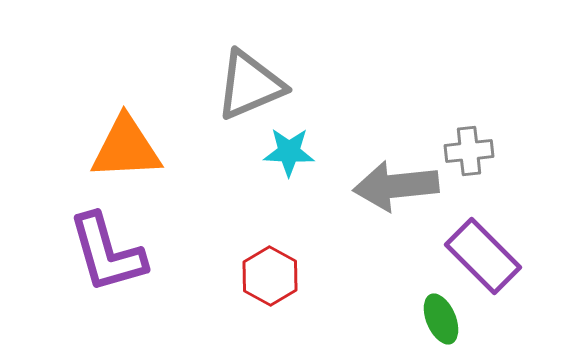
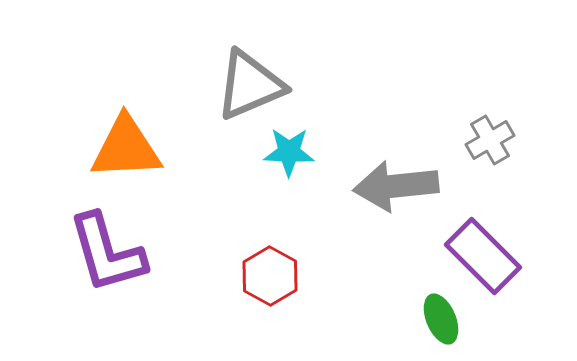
gray cross: moved 21 px right, 11 px up; rotated 24 degrees counterclockwise
